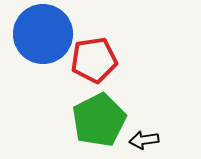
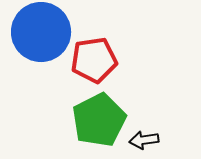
blue circle: moved 2 px left, 2 px up
